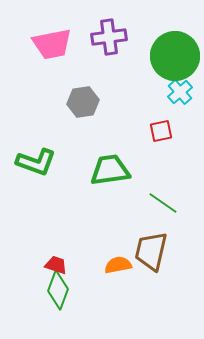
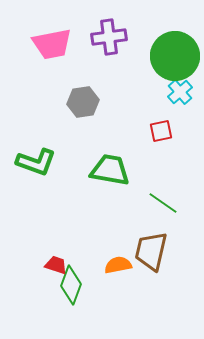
green trapezoid: rotated 18 degrees clockwise
green diamond: moved 13 px right, 5 px up
